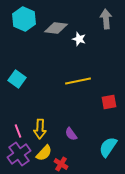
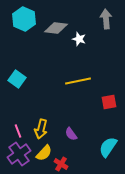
yellow arrow: moved 1 px right; rotated 12 degrees clockwise
